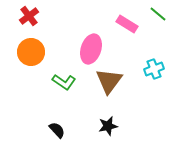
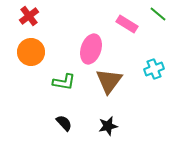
green L-shape: rotated 25 degrees counterclockwise
black semicircle: moved 7 px right, 7 px up
